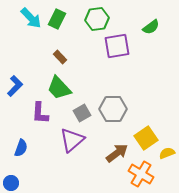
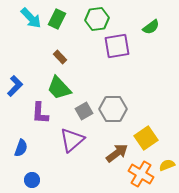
gray square: moved 2 px right, 2 px up
yellow semicircle: moved 12 px down
blue circle: moved 21 px right, 3 px up
